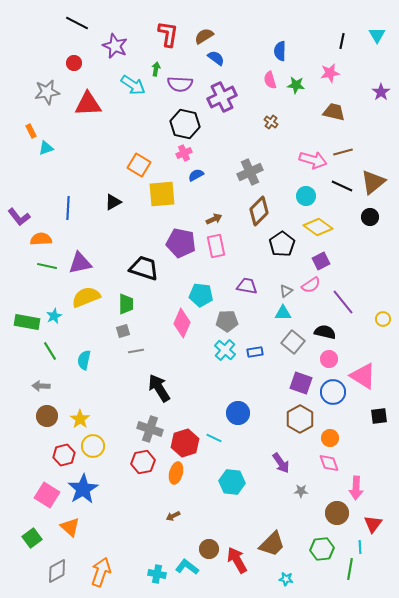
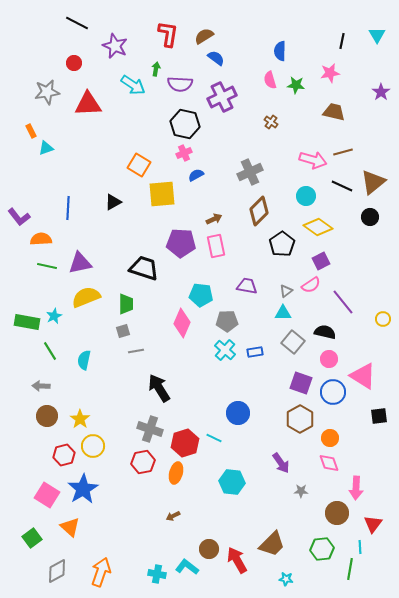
purple pentagon at (181, 243): rotated 8 degrees counterclockwise
